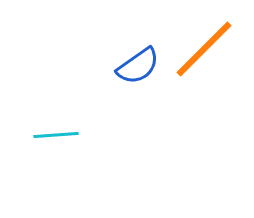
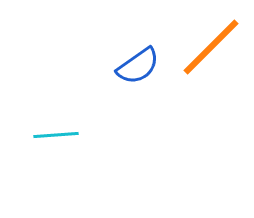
orange line: moved 7 px right, 2 px up
